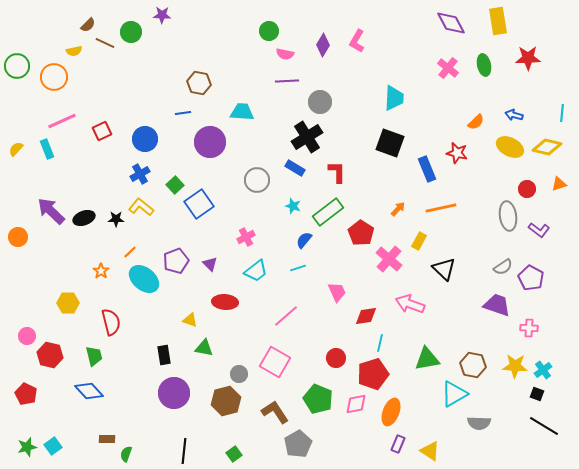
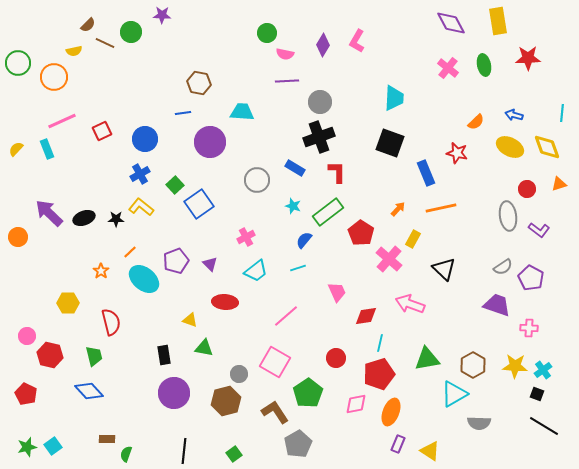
green circle at (269, 31): moved 2 px left, 2 px down
green circle at (17, 66): moved 1 px right, 3 px up
black cross at (307, 137): moved 12 px right; rotated 12 degrees clockwise
yellow diamond at (547, 147): rotated 56 degrees clockwise
blue rectangle at (427, 169): moved 1 px left, 4 px down
purple arrow at (51, 211): moved 2 px left, 2 px down
yellow rectangle at (419, 241): moved 6 px left, 2 px up
brown hexagon at (473, 365): rotated 20 degrees clockwise
red pentagon at (373, 374): moved 6 px right
green pentagon at (318, 399): moved 10 px left, 6 px up; rotated 16 degrees clockwise
